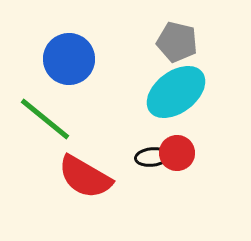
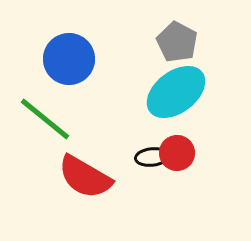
gray pentagon: rotated 15 degrees clockwise
